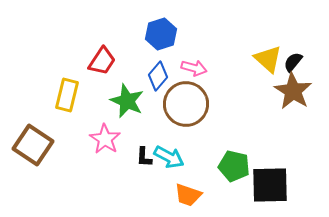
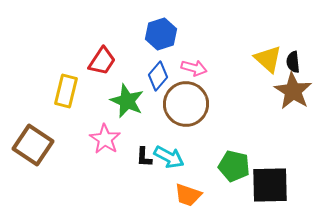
black semicircle: rotated 45 degrees counterclockwise
yellow rectangle: moved 1 px left, 4 px up
